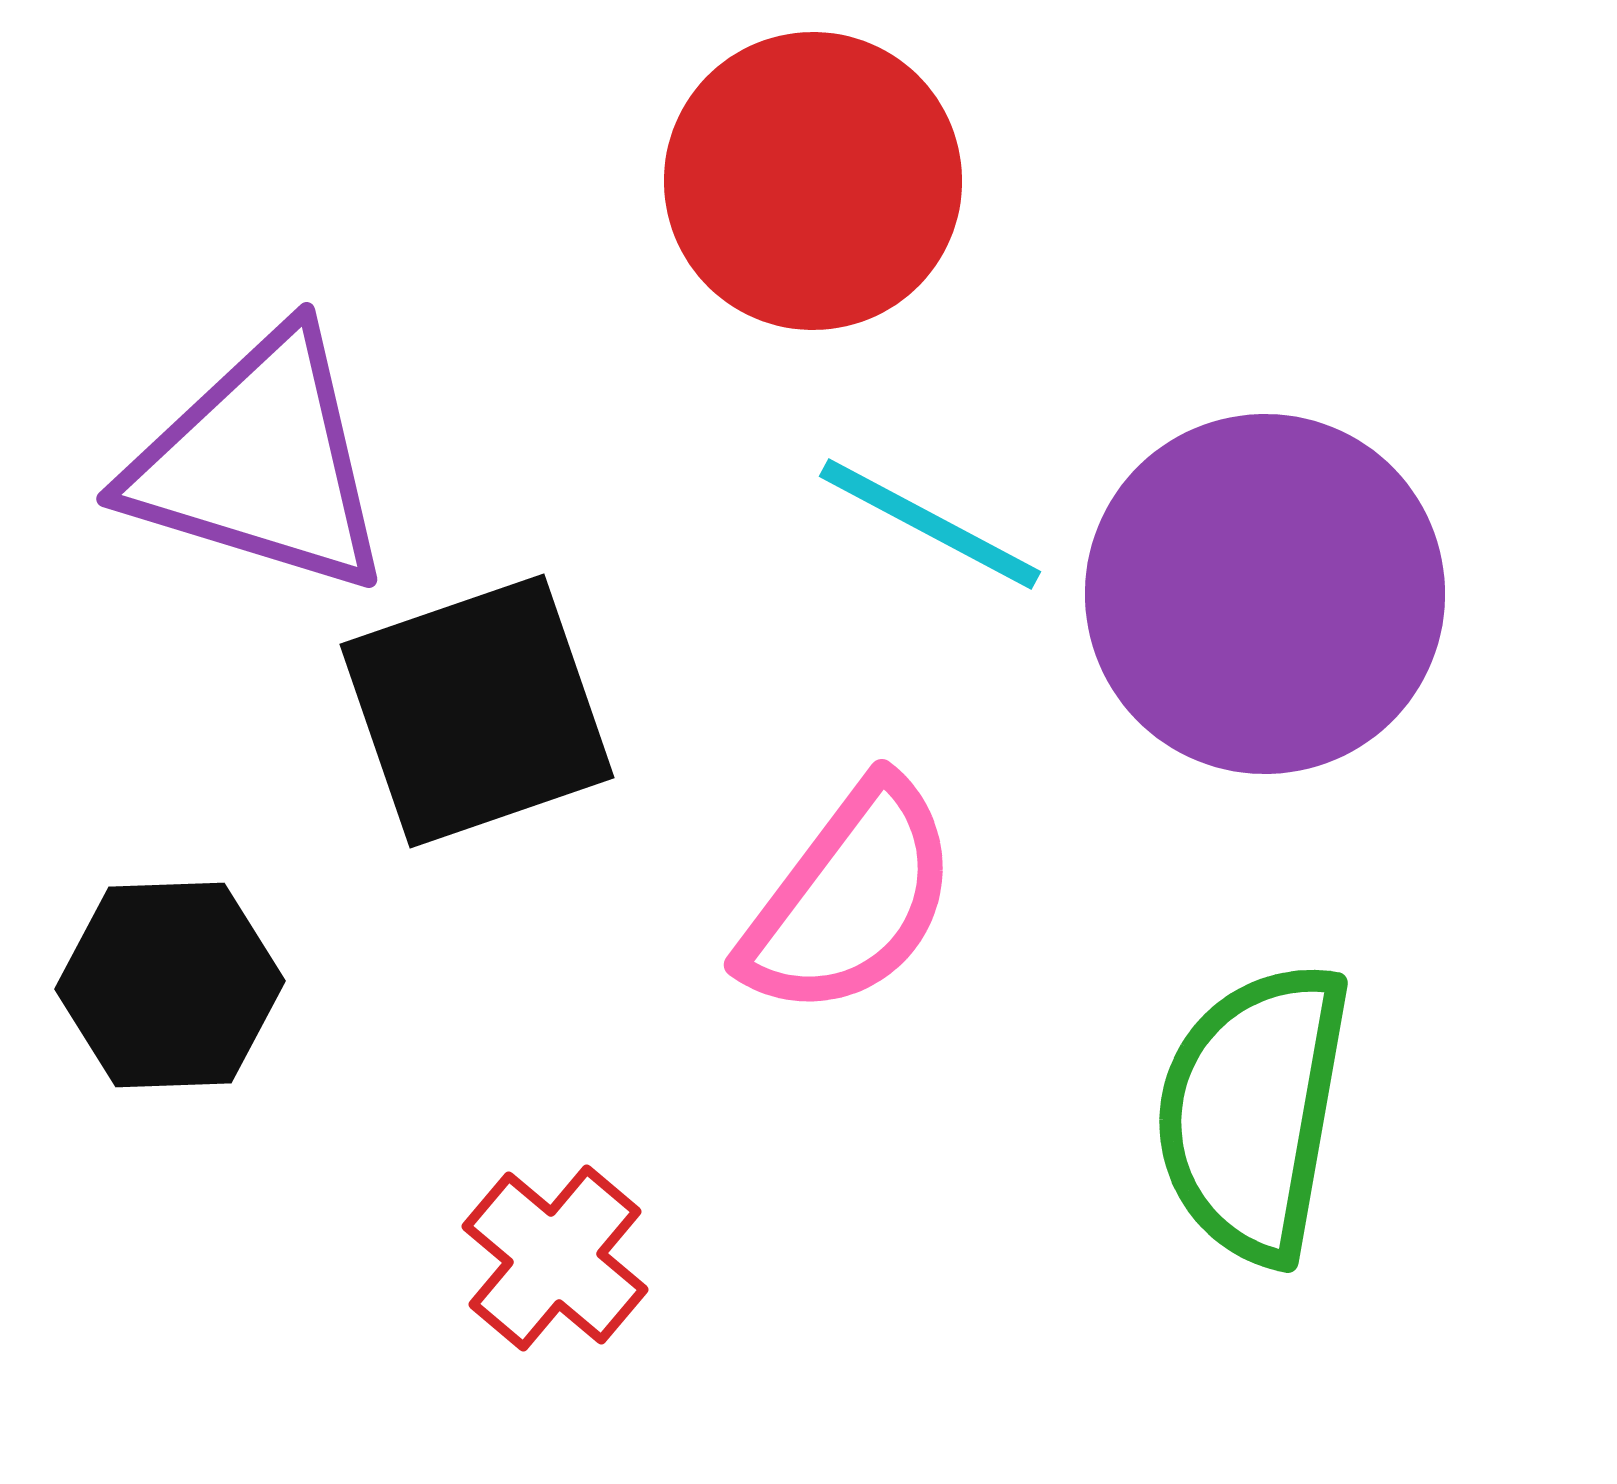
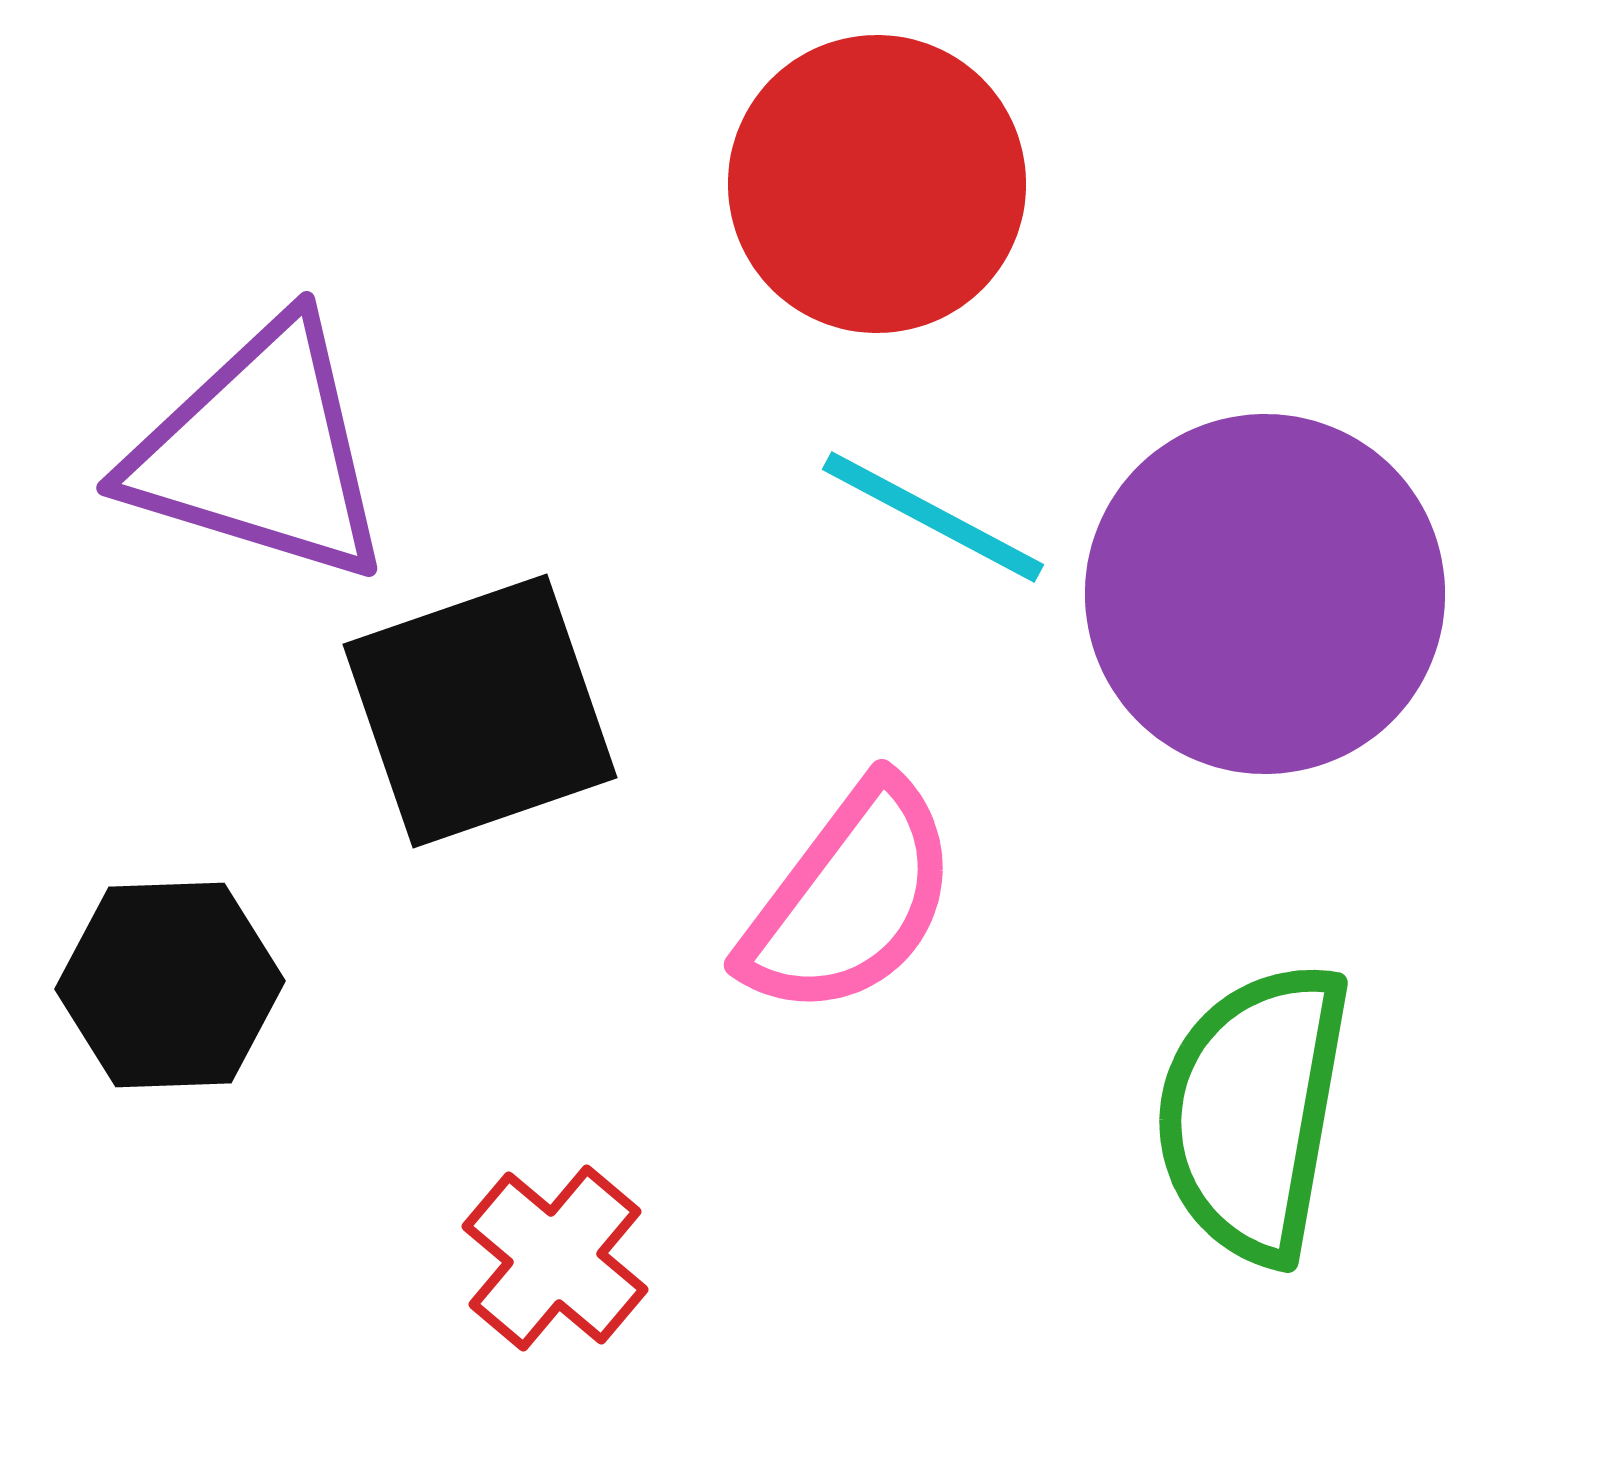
red circle: moved 64 px right, 3 px down
purple triangle: moved 11 px up
cyan line: moved 3 px right, 7 px up
black square: moved 3 px right
